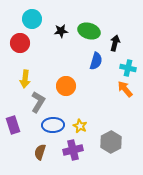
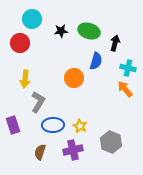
orange circle: moved 8 px right, 8 px up
gray hexagon: rotated 10 degrees counterclockwise
